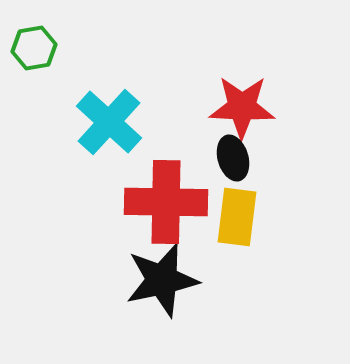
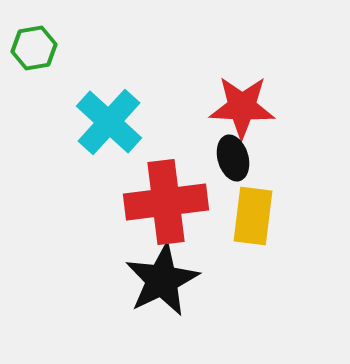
red cross: rotated 8 degrees counterclockwise
yellow rectangle: moved 16 px right, 1 px up
black star: rotated 14 degrees counterclockwise
